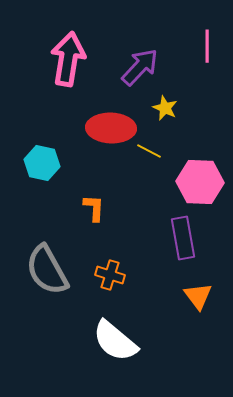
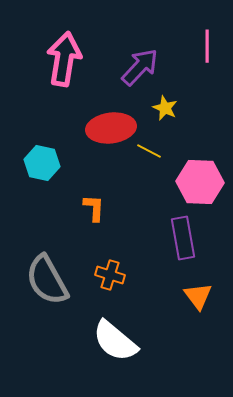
pink arrow: moved 4 px left
red ellipse: rotated 9 degrees counterclockwise
gray semicircle: moved 10 px down
